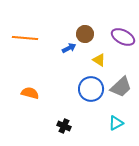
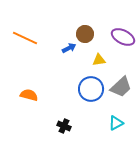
orange line: rotated 20 degrees clockwise
yellow triangle: rotated 40 degrees counterclockwise
orange semicircle: moved 1 px left, 2 px down
